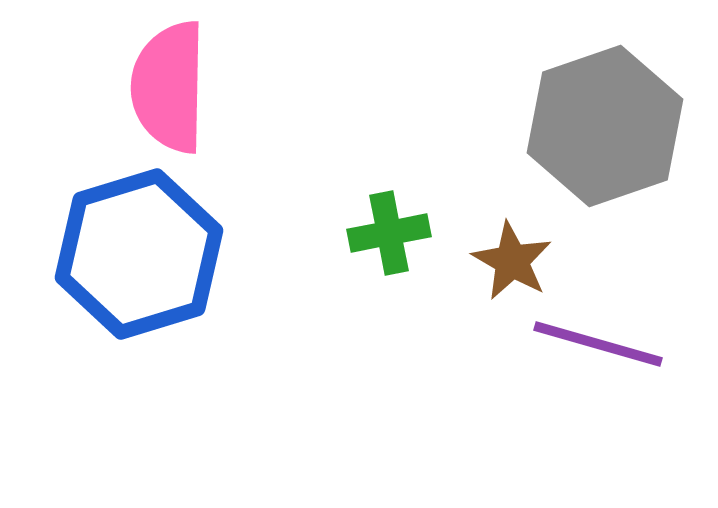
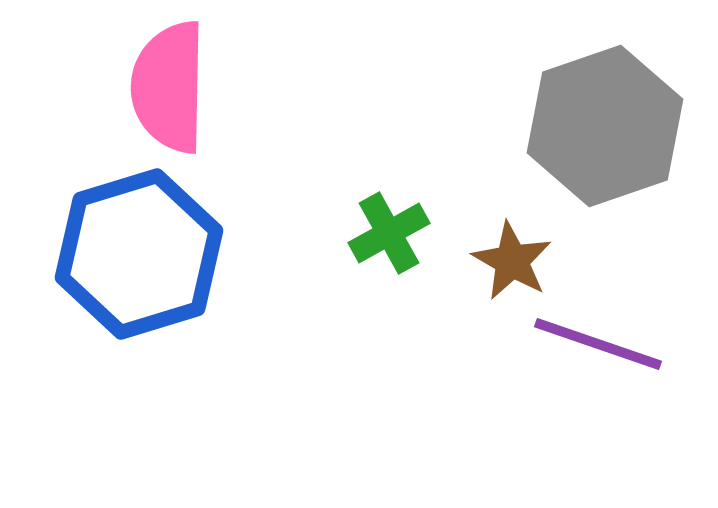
green cross: rotated 18 degrees counterclockwise
purple line: rotated 3 degrees clockwise
